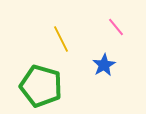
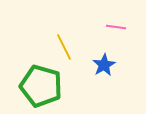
pink line: rotated 42 degrees counterclockwise
yellow line: moved 3 px right, 8 px down
